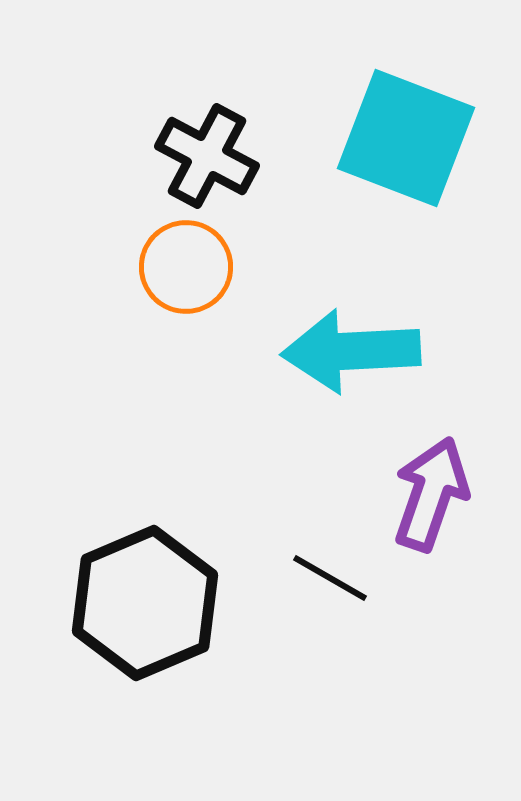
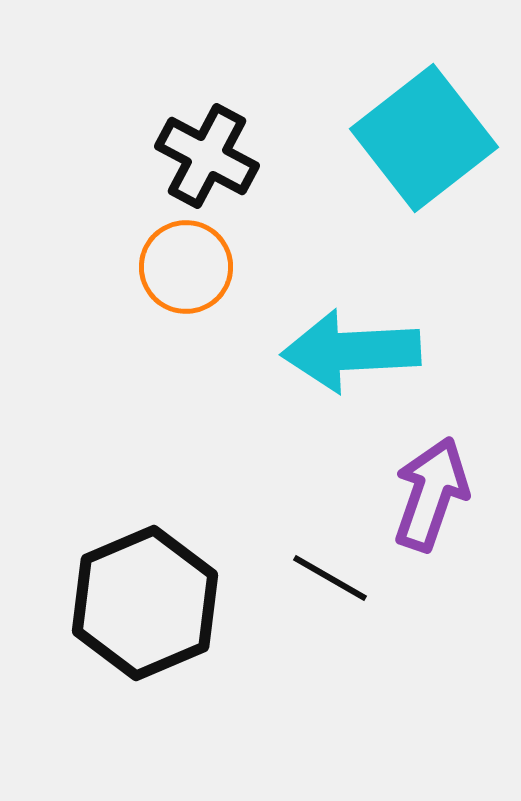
cyan square: moved 18 px right; rotated 31 degrees clockwise
